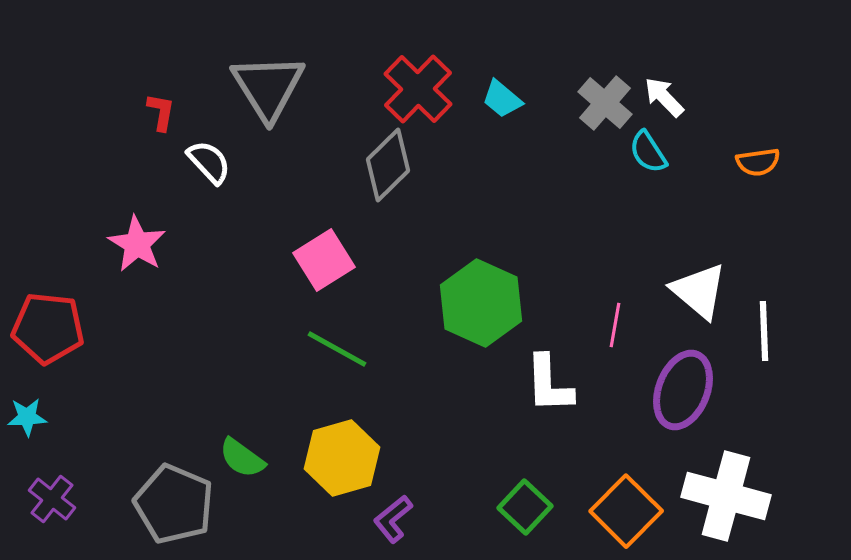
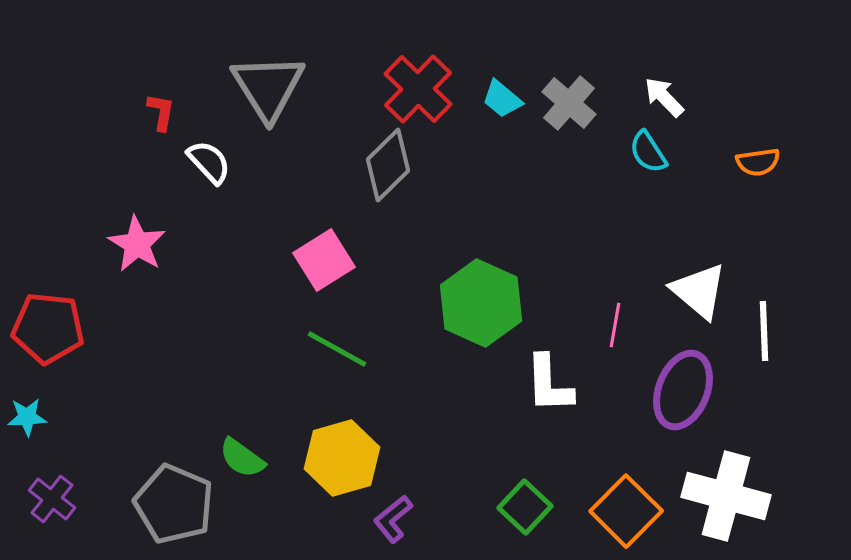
gray cross: moved 36 px left
